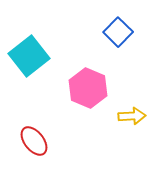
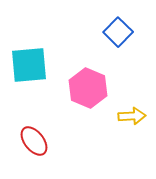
cyan square: moved 9 px down; rotated 33 degrees clockwise
